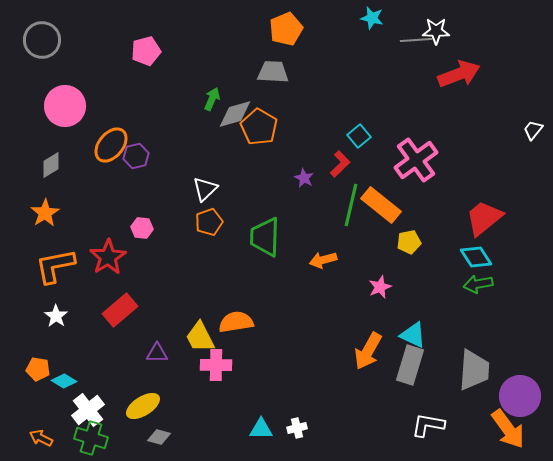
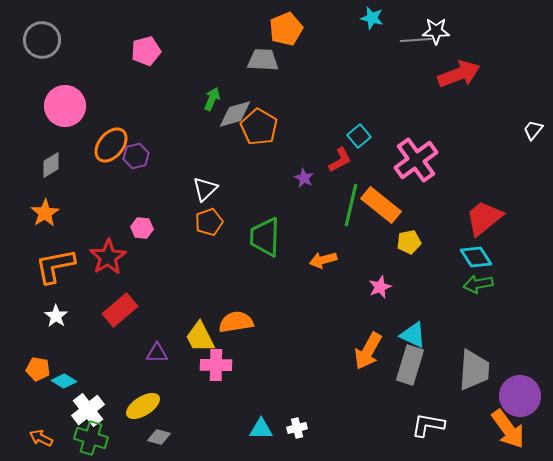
gray trapezoid at (273, 72): moved 10 px left, 12 px up
red L-shape at (340, 164): moved 4 px up; rotated 16 degrees clockwise
